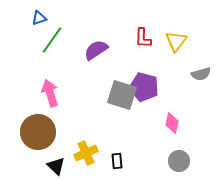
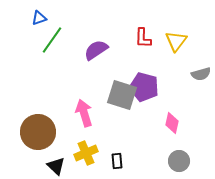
pink arrow: moved 34 px right, 20 px down
